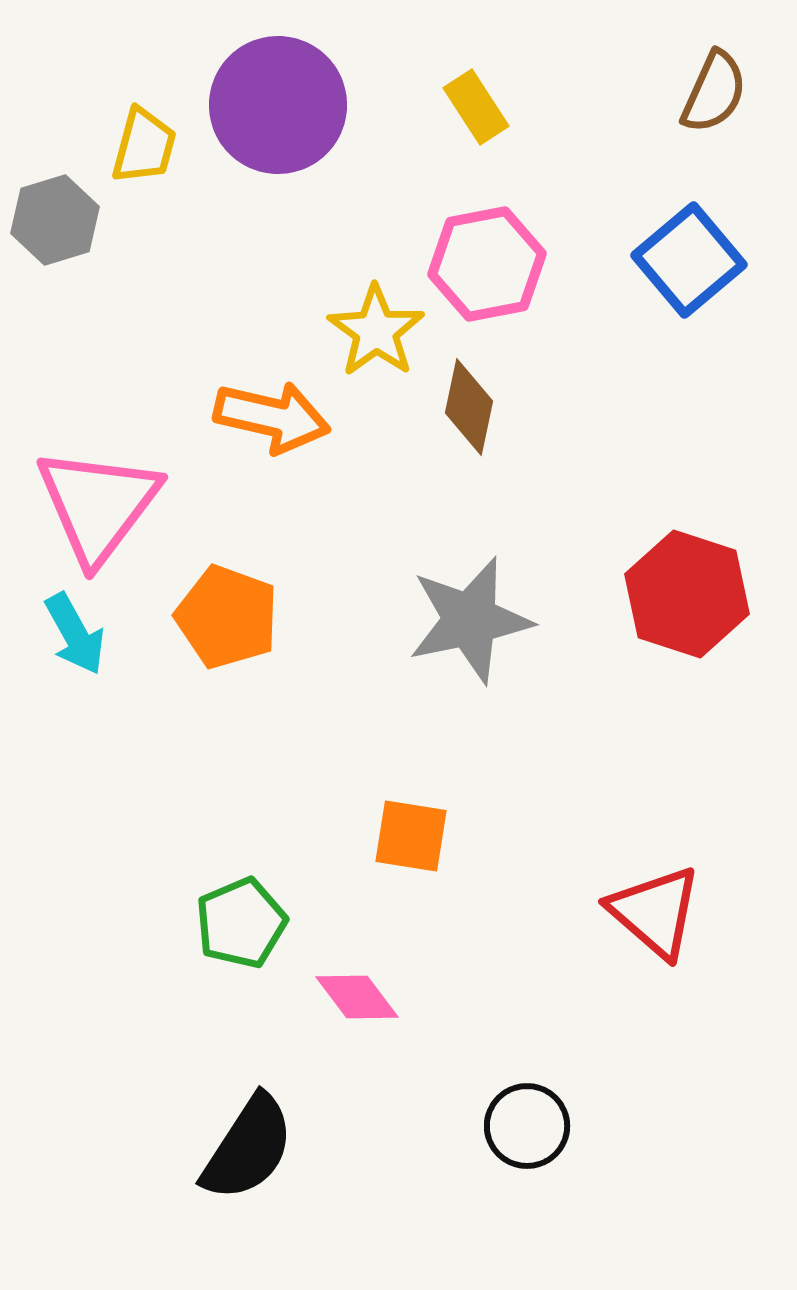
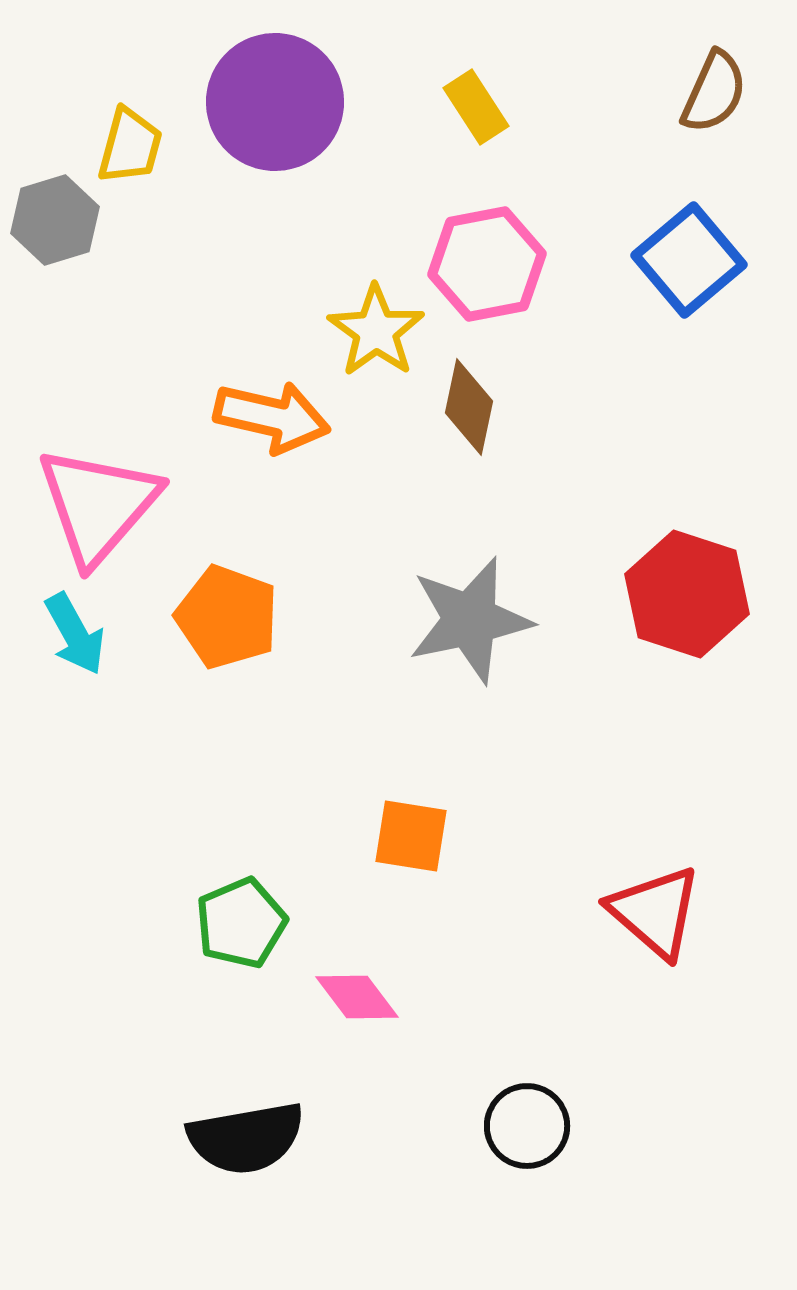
purple circle: moved 3 px left, 3 px up
yellow trapezoid: moved 14 px left
pink triangle: rotated 4 degrees clockwise
black semicircle: moved 2 px left, 10 px up; rotated 47 degrees clockwise
